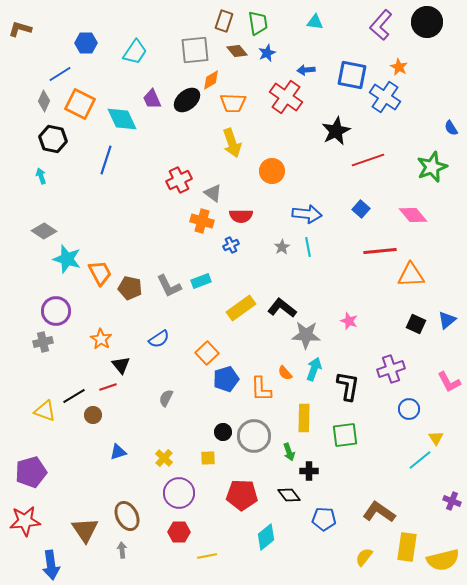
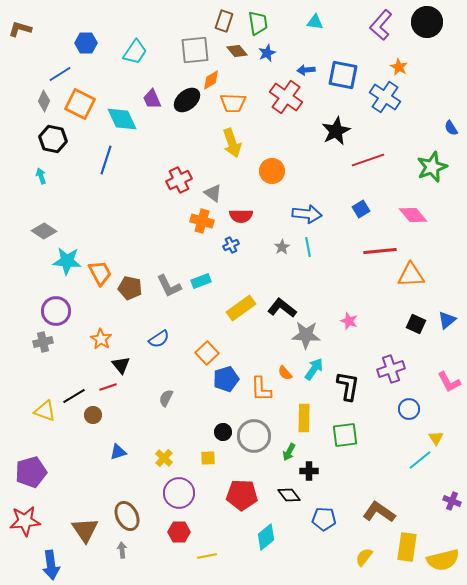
blue square at (352, 75): moved 9 px left
blue square at (361, 209): rotated 18 degrees clockwise
cyan star at (67, 259): moved 2 px down; rotated 12 degrees counterclockwise
cyan arrow at (314, 369): rotated 15 degrees clockwise
green arrow at (289, 452): rotated 48 degrees clockwise
